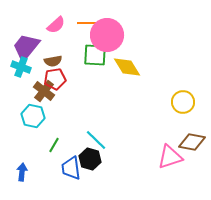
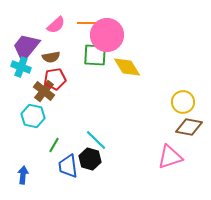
brown semicircle: moved 2 px left, 4 px up
brown diamond: moved 3 px left, 15 px up
blue trapezoid: moved 3 px left, 2 px up
blue arrow: moved 1 px right, 3 px down
